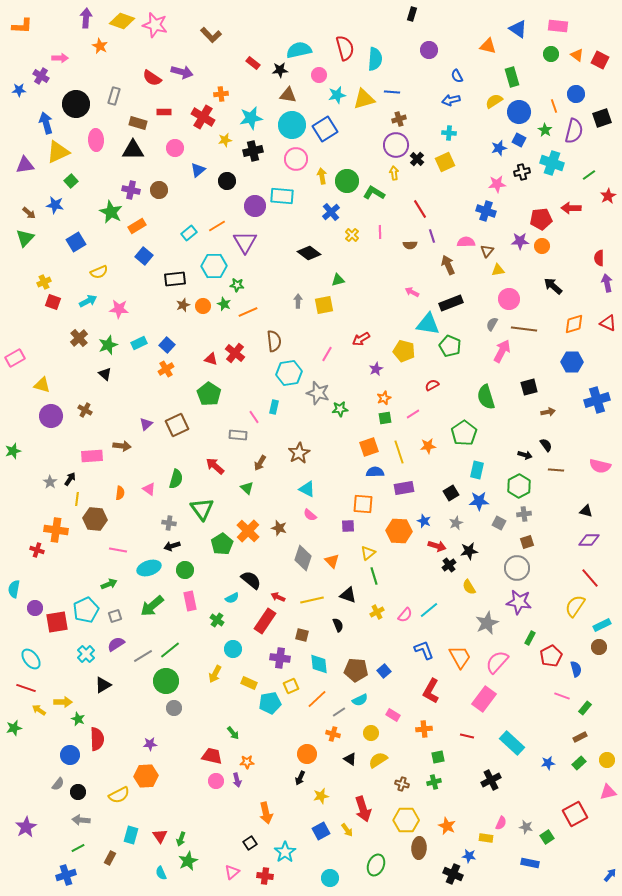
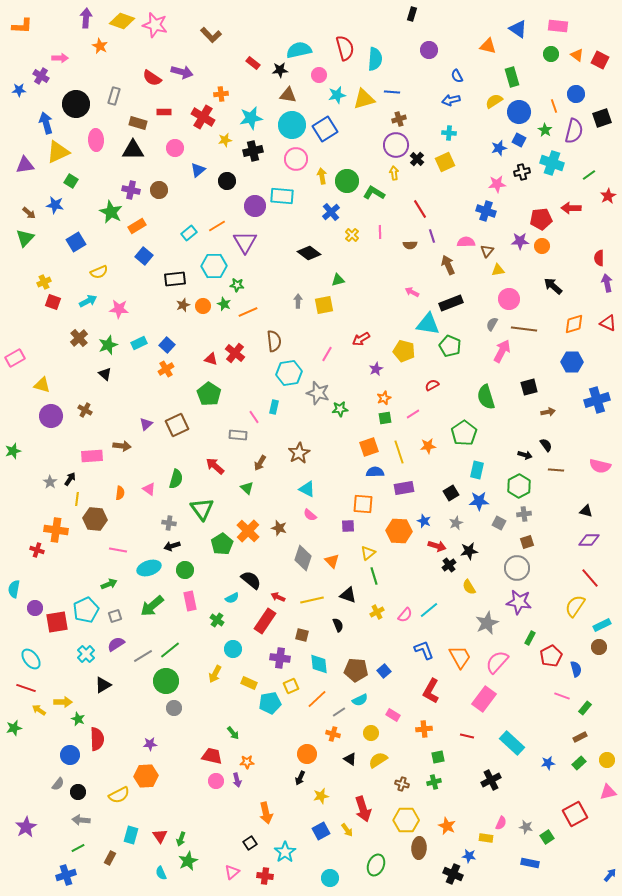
green square at (71, 181): rotated 16 degrees counterclockwise
